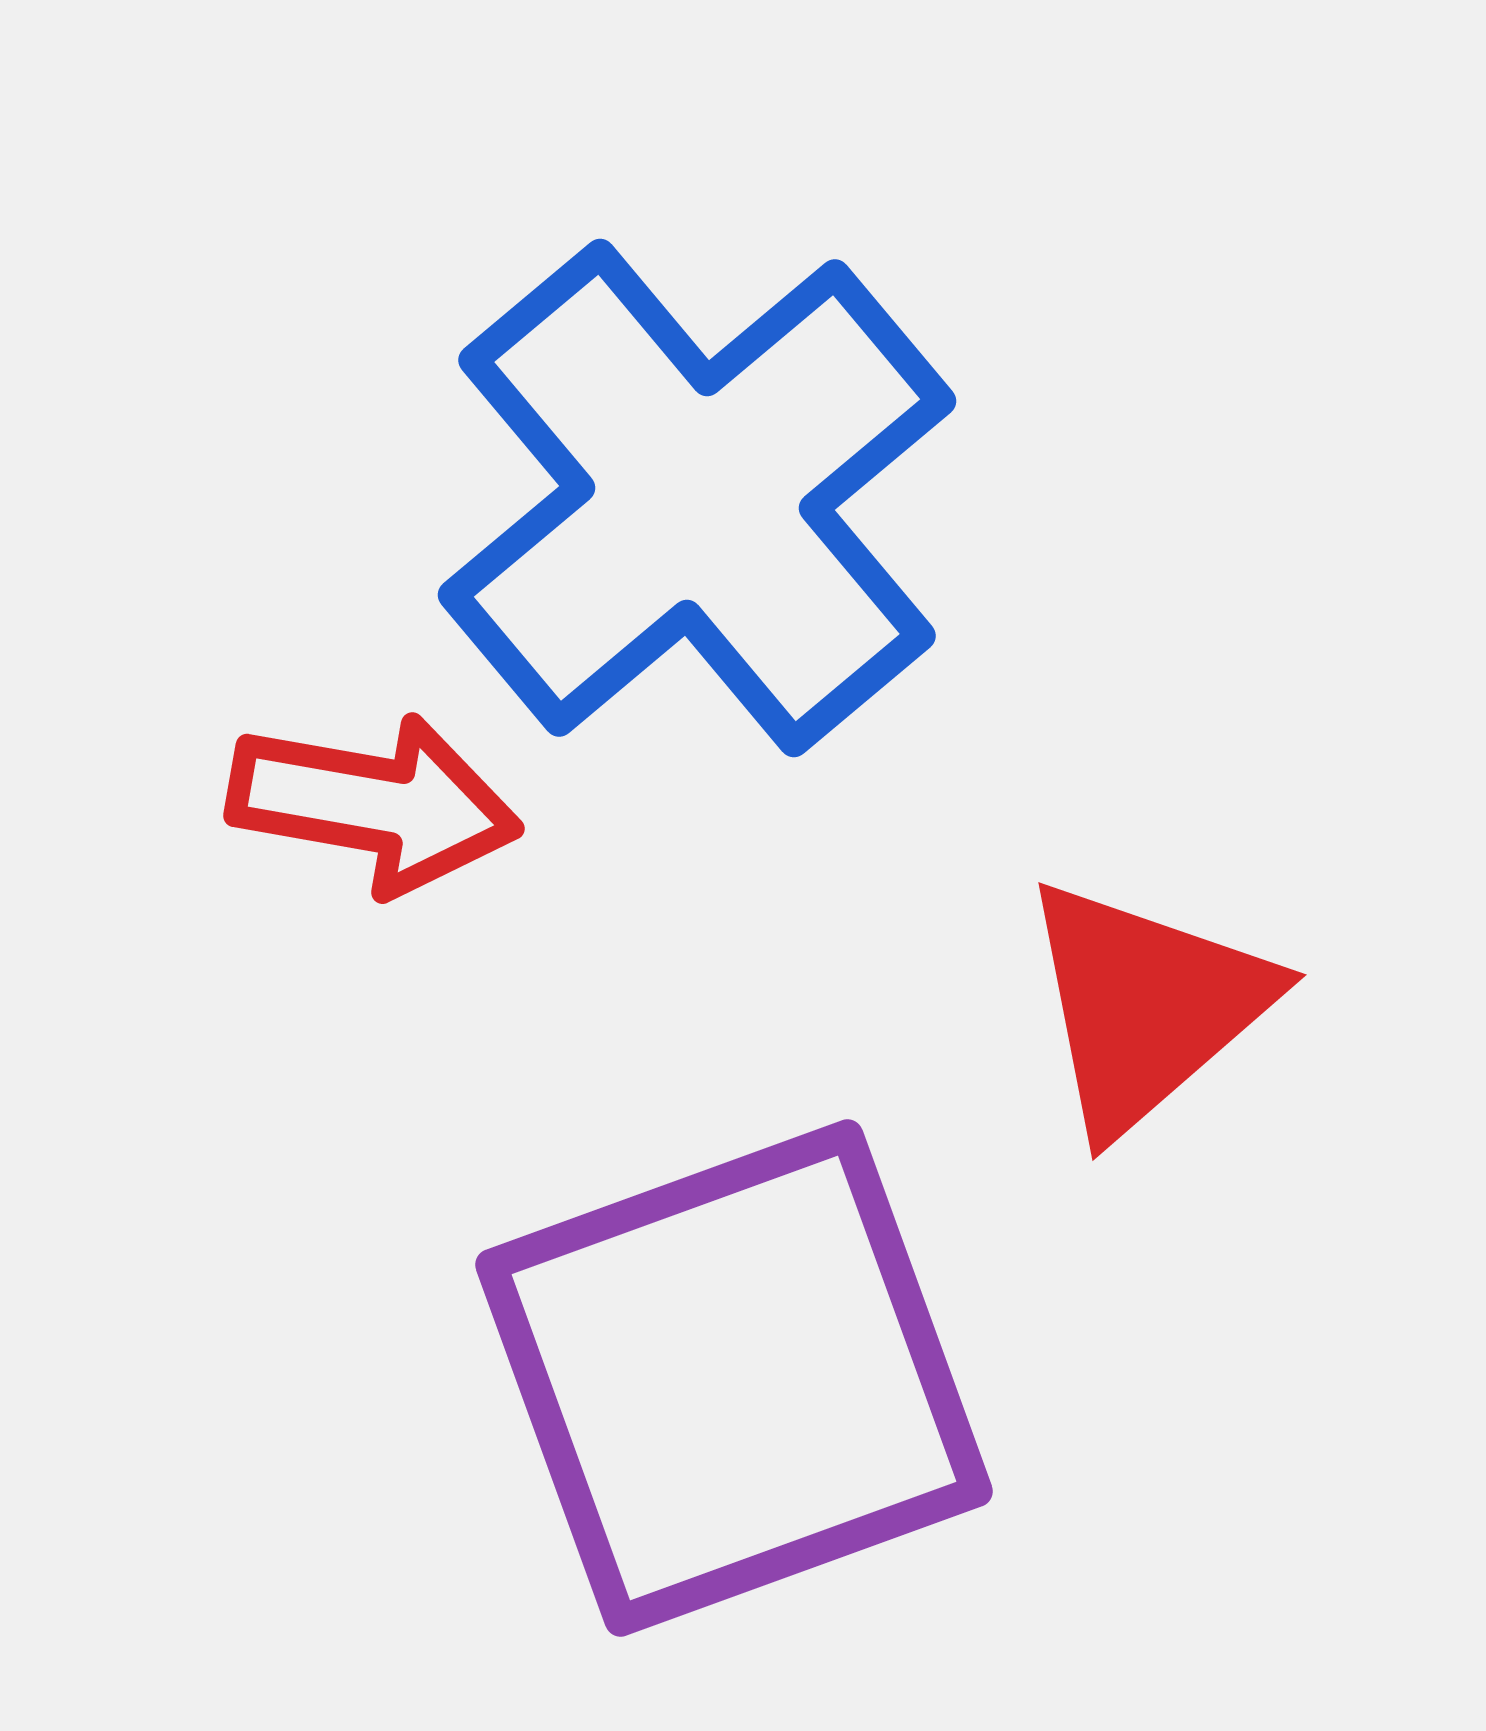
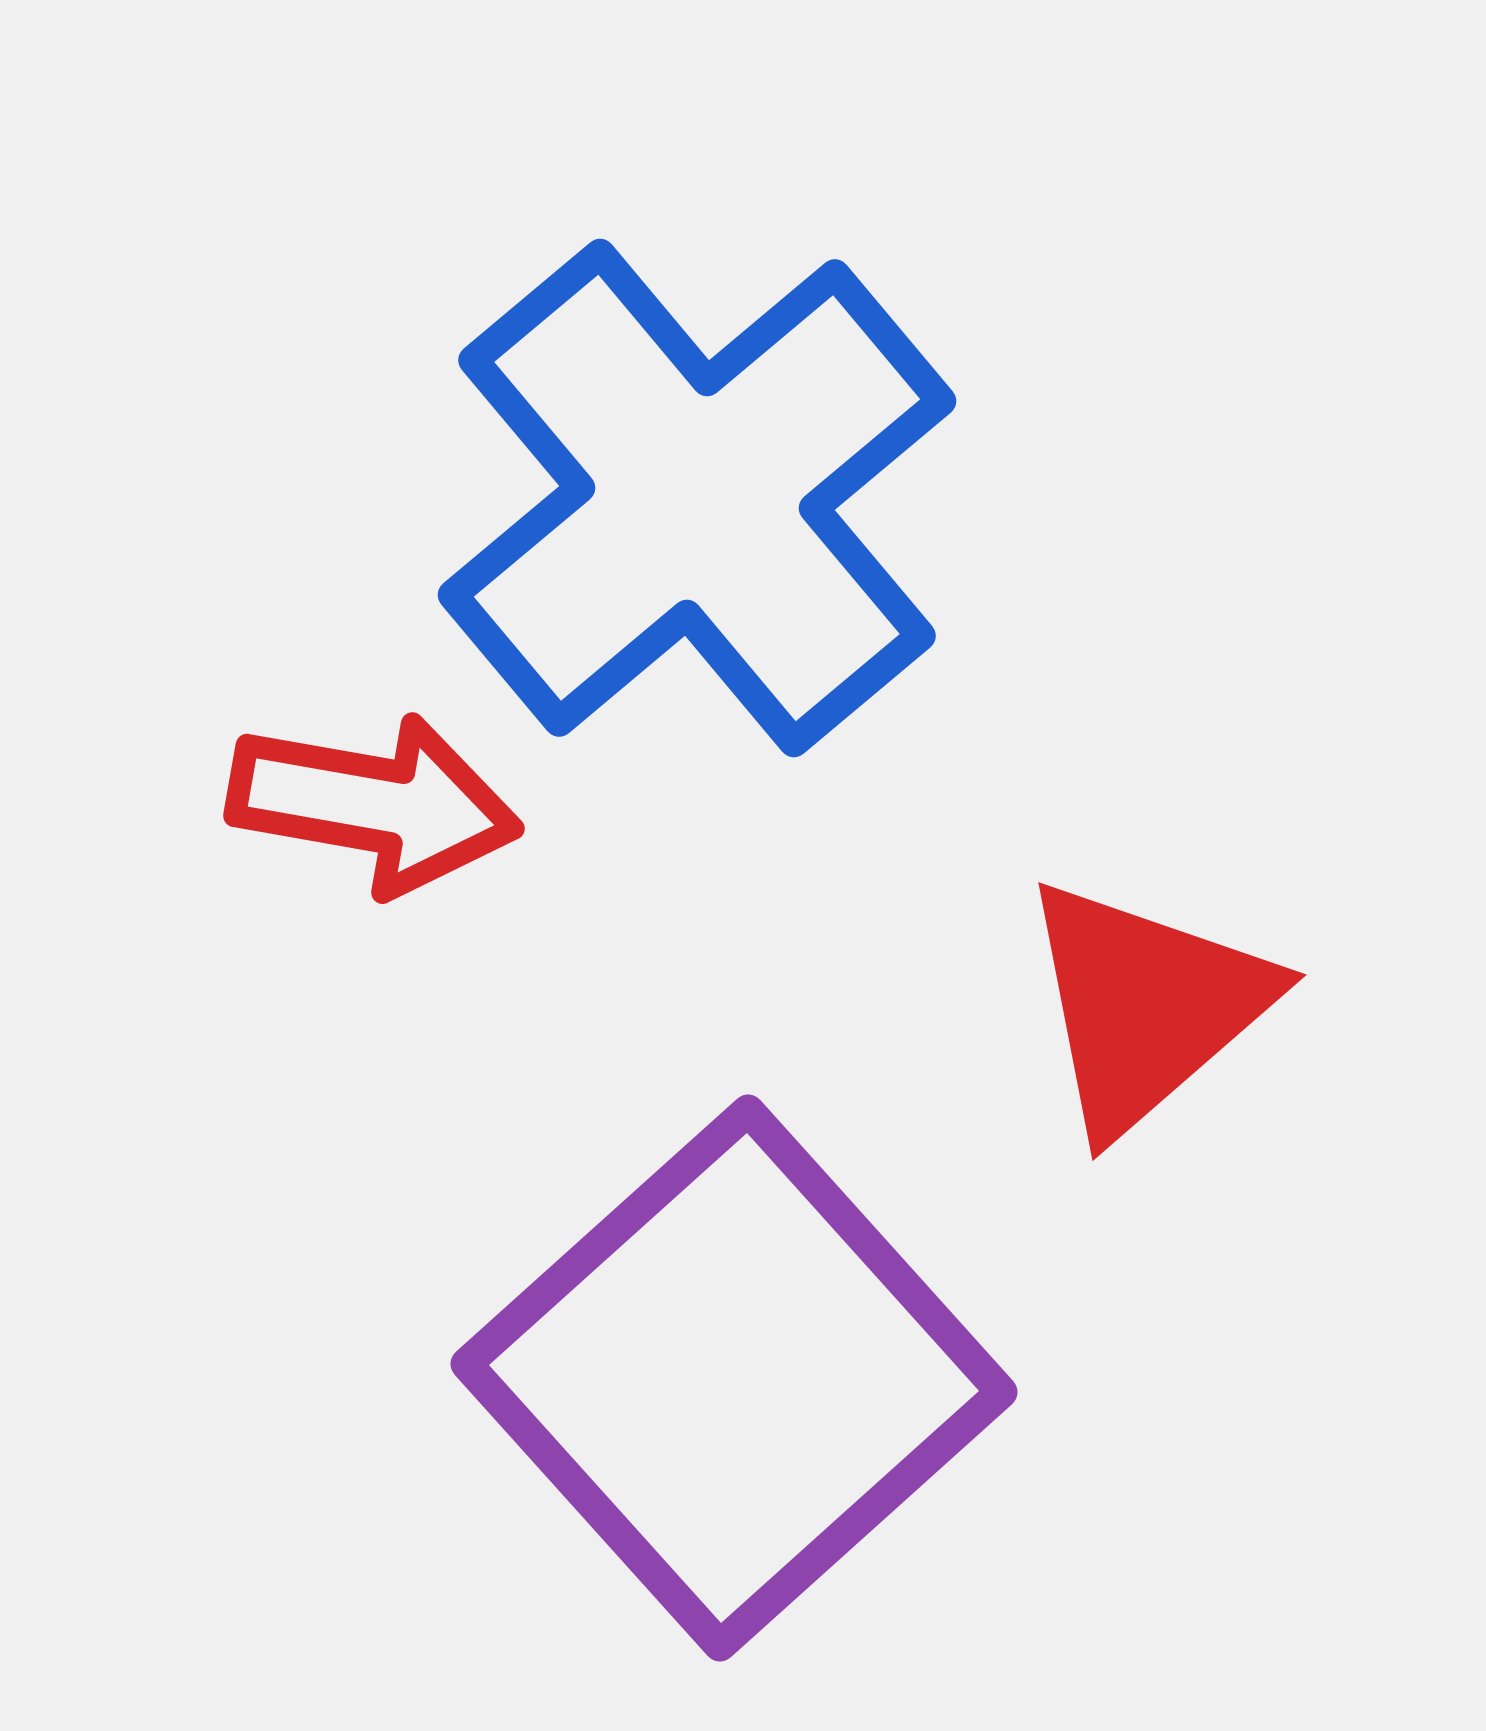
purple square: rotated 22 degrees counterclockwise
